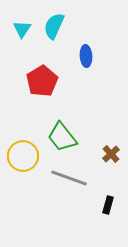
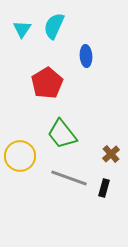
red pentagon: moved 5 px right, 2 px down
green trapezoid: moved 3 px up
yellow circle: moved 3 px left
black rectangle: moved 4 px left, 17 px up
